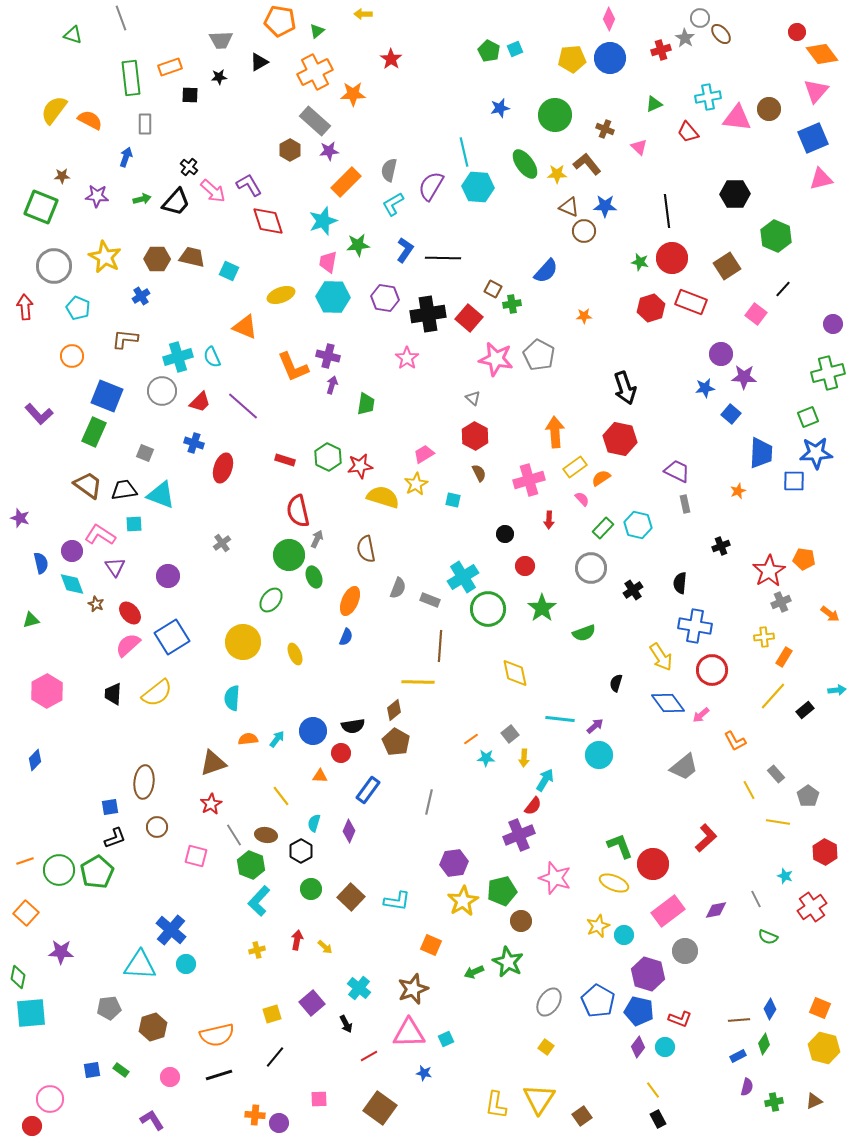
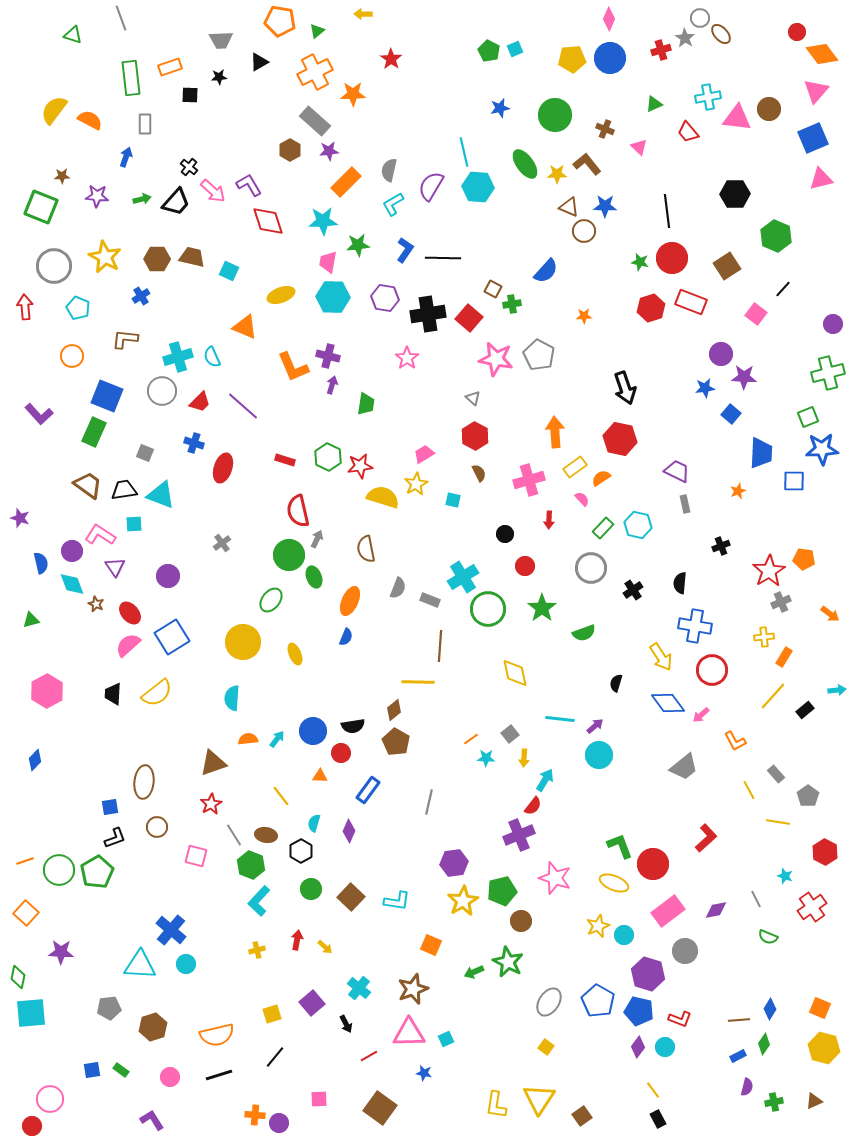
cyan star at (323, 221): rotated 16 degrees clockwise
blue star at (816, 453): moved 6 px right, 4 px up
